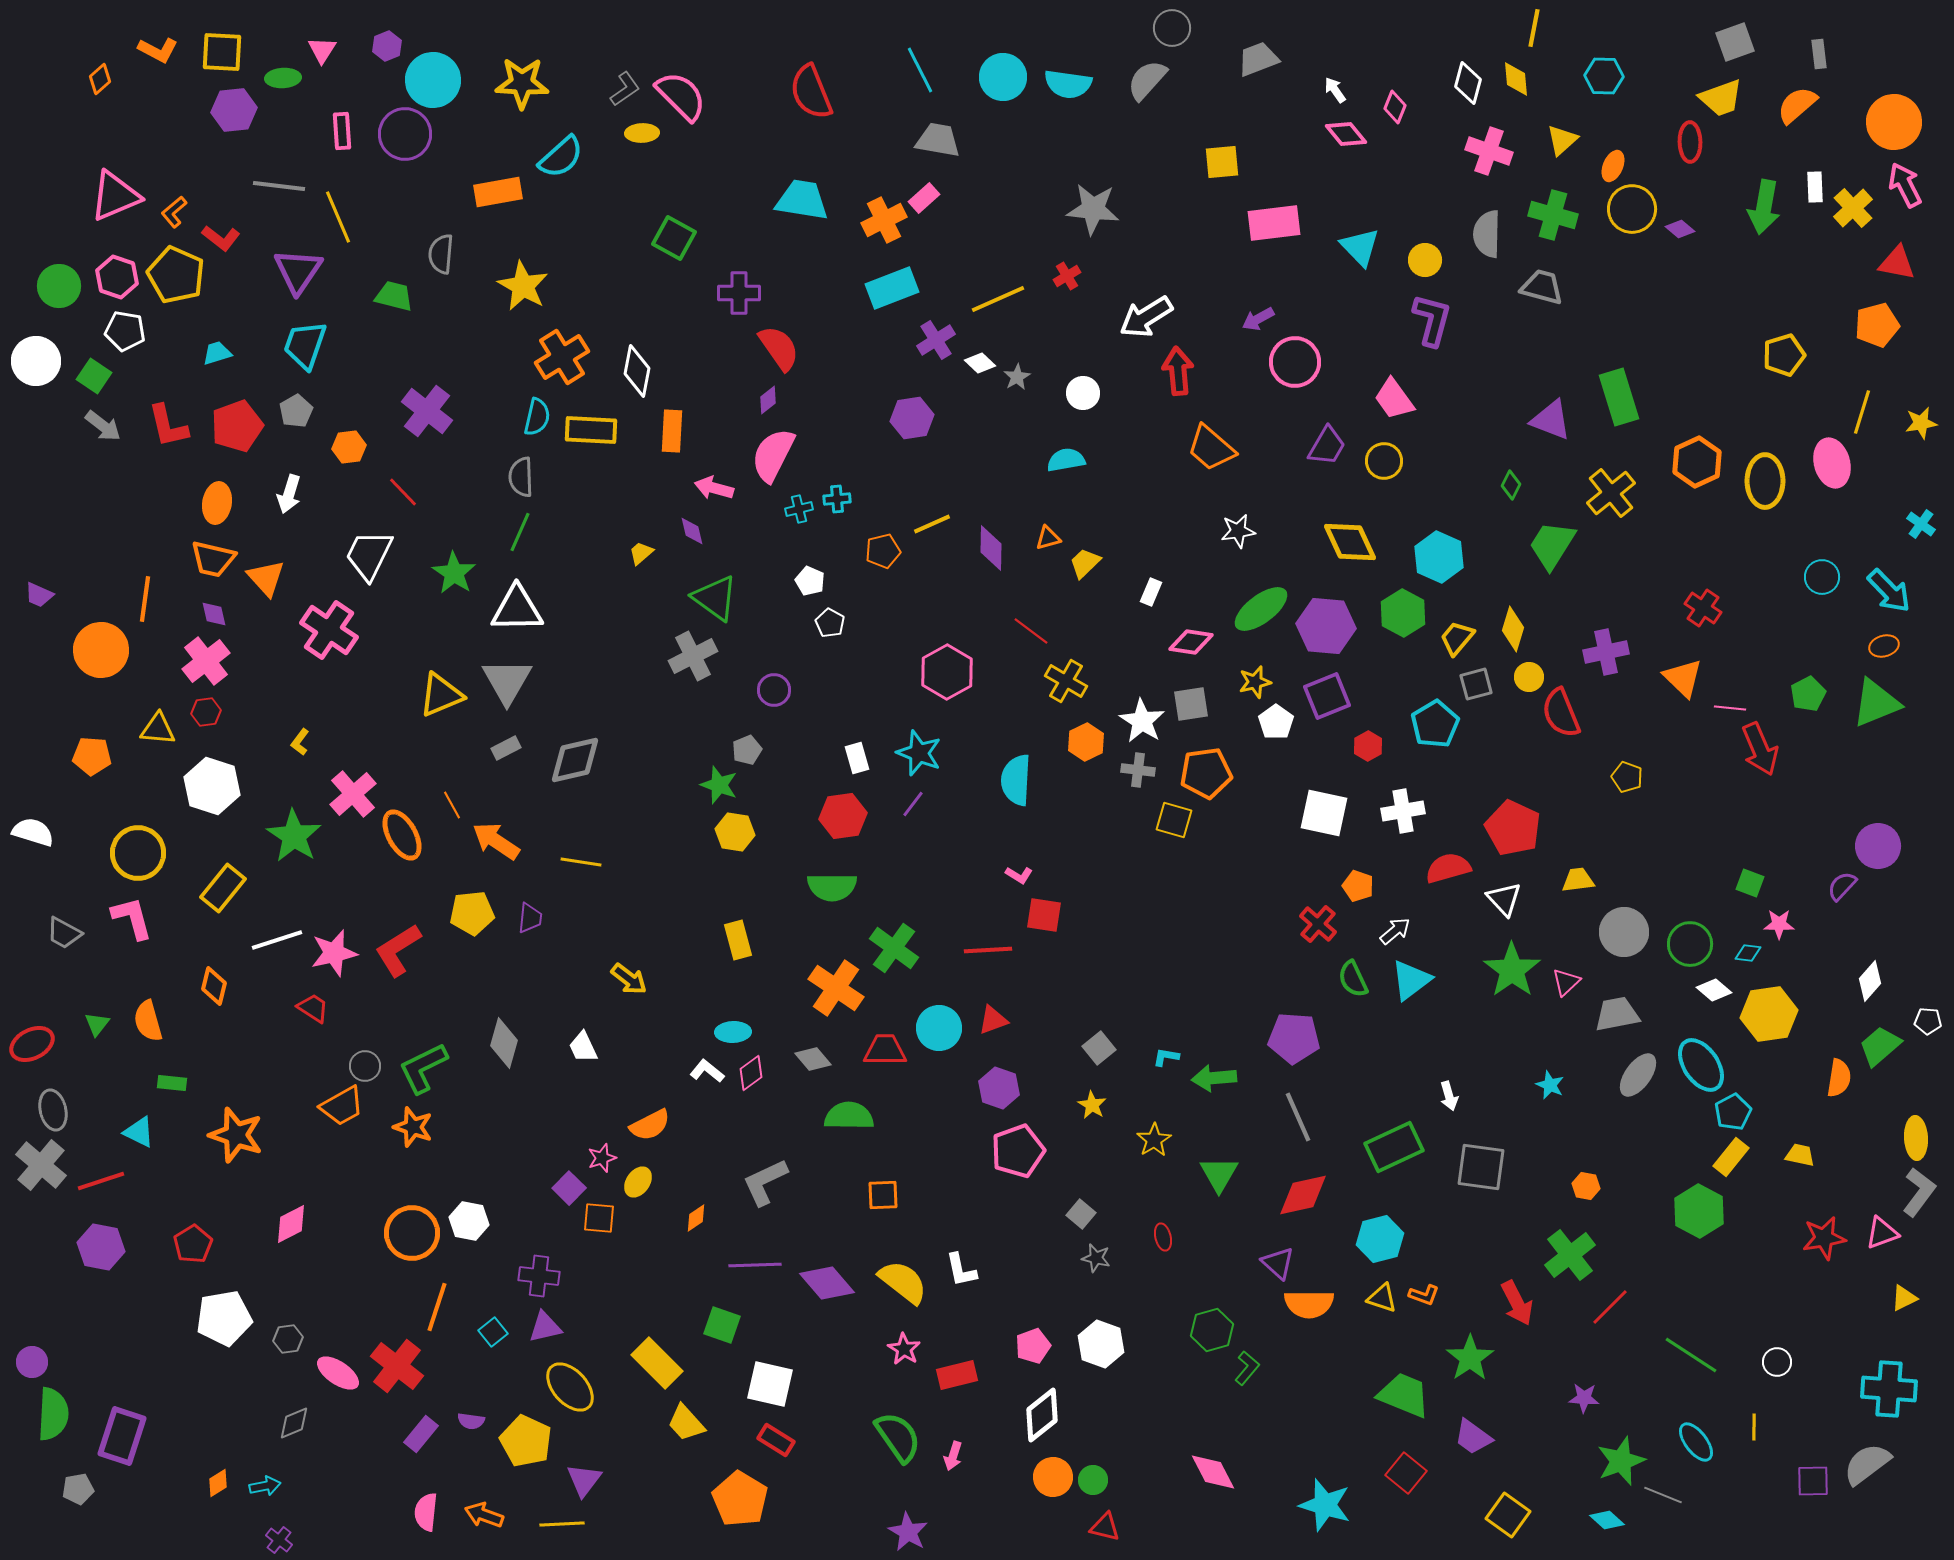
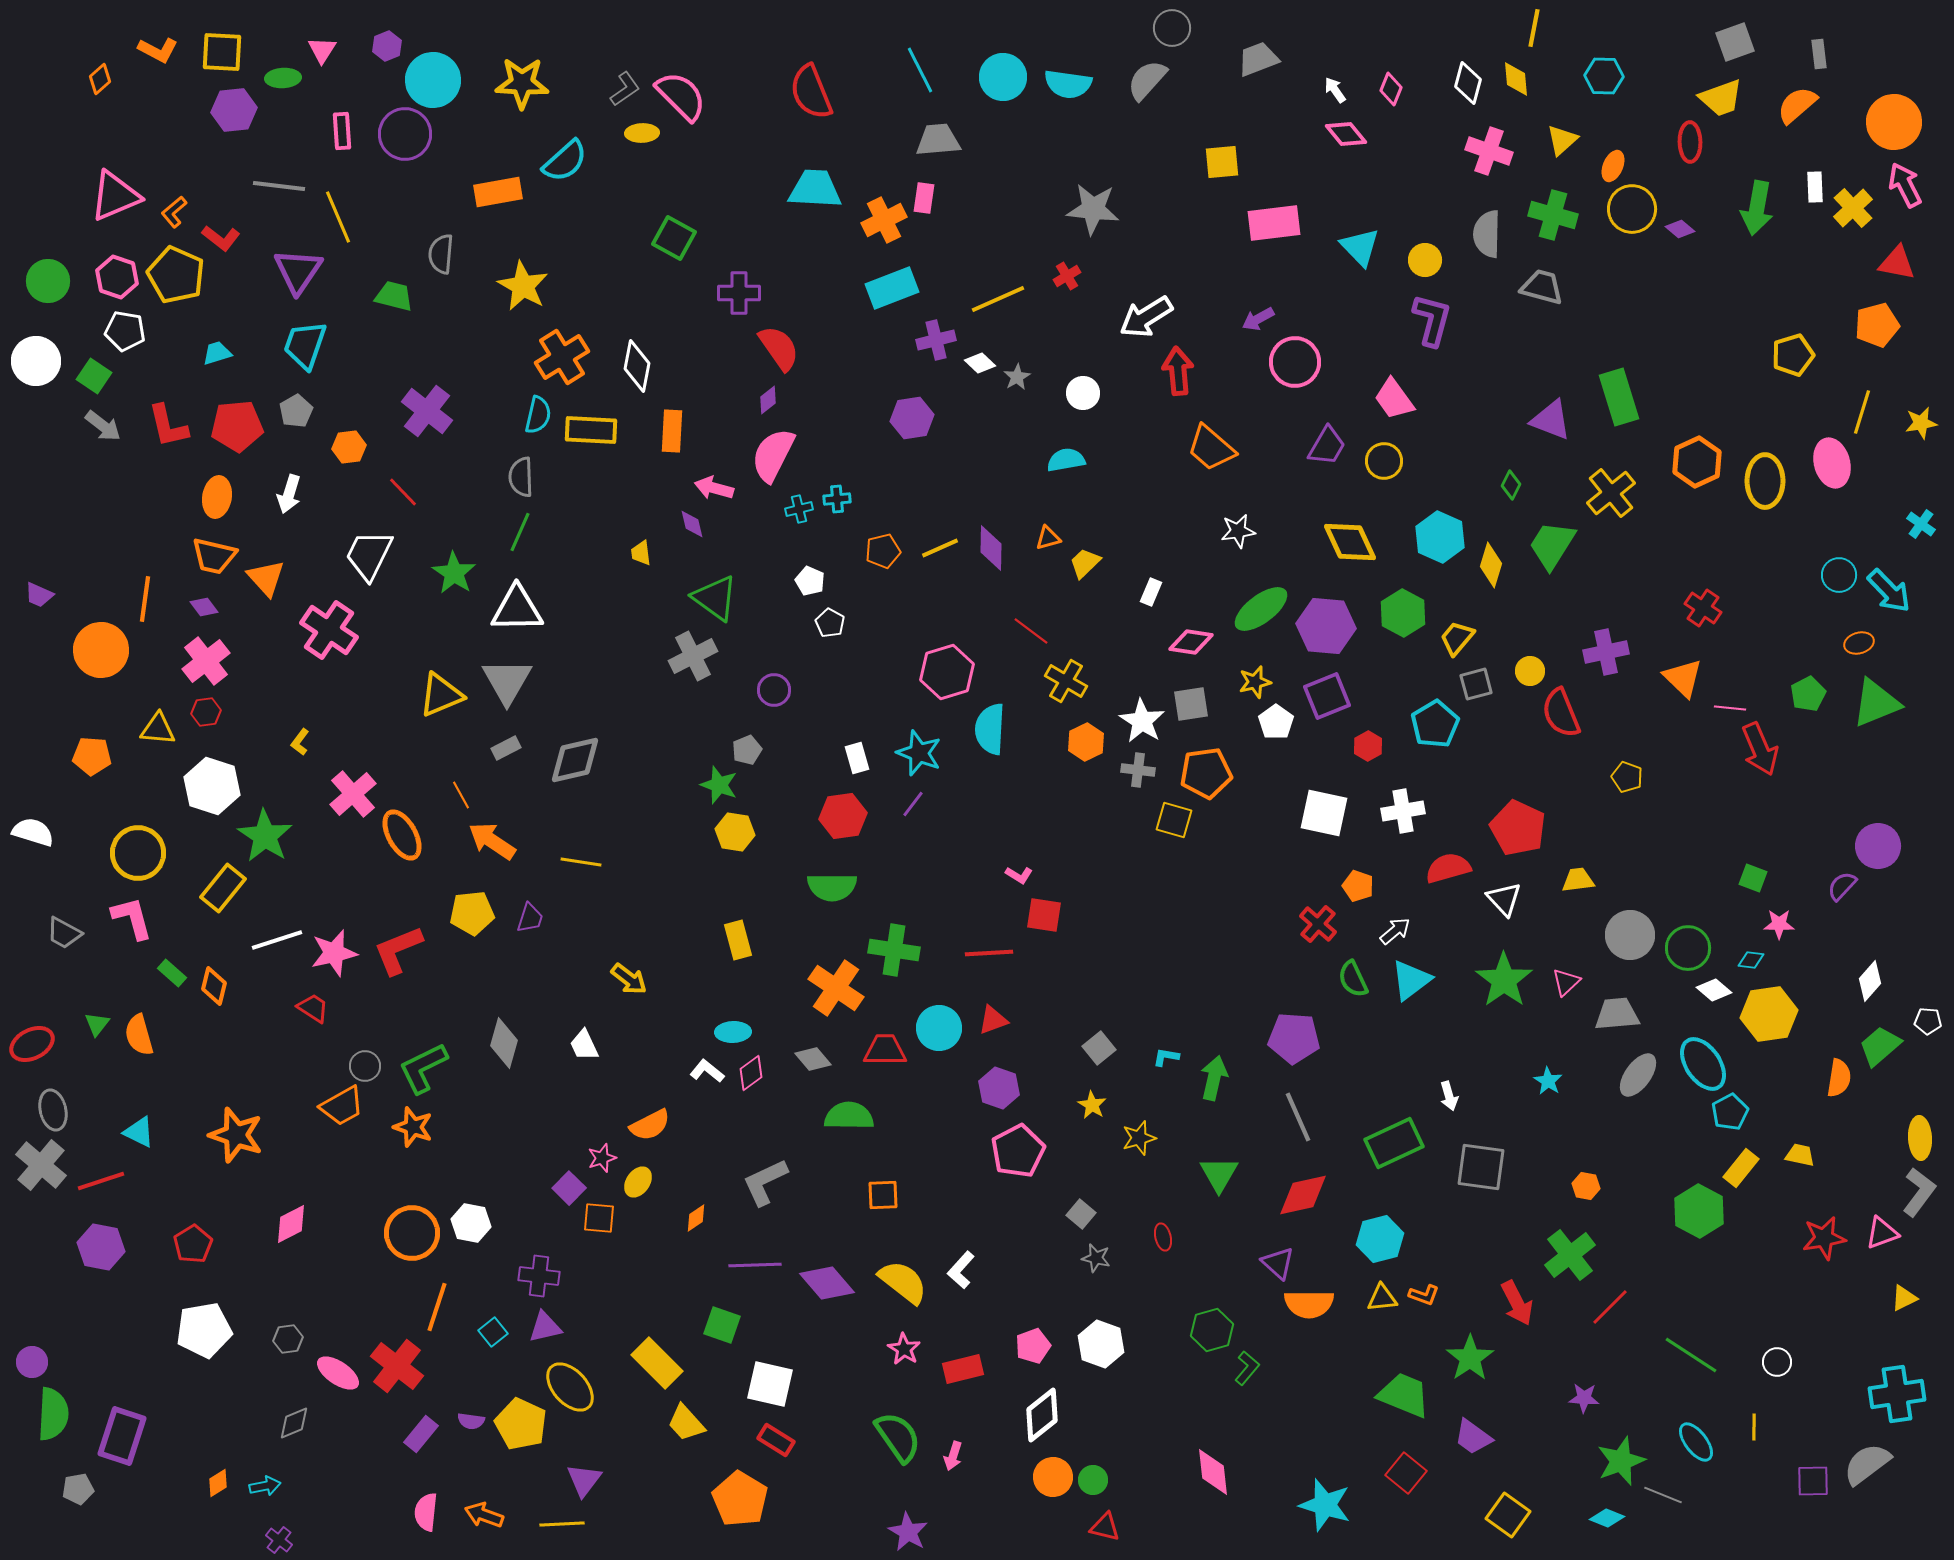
pink diamond at (1395, 107): moved 4 px left, 18 px up
gray trapezoid at (938, 140): rotated 15 degrees counterclockwise
cyan semicircle at (561, 157): moved 4 px right, 4 px down
pink rectangle at (924, 198): rotated 40 degrees counterclockwise
cyan trapezoid at (802, 200): moved 13 px right, 11 px up; rotated 6 degrees counterclockwise
green arrow at (1764, 207): moved 7 px left, 1 px down
green circle at (59, 286): moved 11 px left, 5 px up
purple cross at (936, 340): rotated 18 degrees clockwise
yellow pentagon at (1784, 355): moved 9 px right
white diamond at (637, 371): moved 5 px up
cyan semicircle at (537, 417): moved 1 px right, 2 px up
red pentagon at (237, 426): rotated 15 degrees clockwise
orange ellipse at (217, 503): moved 6 px up
yellow line at (932, 524): moved 8 px right, 24 px down
purple diamond at (692, 531): moved 7 px up
yellow trapezoid at (641, 553): rotated 56 degrees counterclockwise
cyan hexagon at (1439, 557): moved 1 px right, 20 px up
orange trapezoid at (213, 559): moved 1 px right, 3 px up
cyan circle at (1822, 577): moved 17 px right, 2 px up
purple diamond at (214, 614): moved 10 px left, 7 px up; rotated 24 degrees counterclockwise
yellow diamond at (1513, 629): moved 22 px left, 64 px up
orange ellipse at (1884, 646): moved 25 px left, 3 px up
pink hexagon at (947, 672): rotated 12 degrees clockwise
yellow circle at (1529, 677): moved 1 px right, 6 px up
cyan semicircle at (1016, 780): moved 26 px left, 51 px up
orange line at (452, 805): moved 9 px right, 10 px up
red pentagon at (1513, 828): moved 5 px right
green star at (294, 836): moved 29 px left
orange arrow at (496, 841): moved 4 px left
green square at (1750, 883): moved 3 px right, 5 px up
purple trapezoid at (530, 918): rotated 12 degrees clockwise
gray circle at (1624, 932): moved 6 px right, 3 px down
green circle at (1690, 944): moved 2 px left, 4 px down
green cross at (894, 948): moved 2 px down; rotated 27 degrees counterclockwise
red L-shape at (398, 950): rotated 10 degrees clockwise
red line at (988, 950): moved 1 px right, 3 px down
cyan diamond at (1748, 953): moved 3 px right, 7 px down
green star at (1512, 970): moved 8 px left, 10 px down
gray trapezoid at (1617, 1014): rotated 6 degrees clockwise
orange semicircle at (148, 1021): moved 9 px left, 14 px down
white trapezoid at (583, 1047): moved 1 px right, 2 px up
cyan ellipse at (1701, 1065): moved 2 px right, 1 px up
green arrow at (1214, 1078): rotated 108 degrees clockwise
green rectangle at (172, 1083): moved 110 px up; rotated 36 degrees clockwise
cyan star at (1550, 1085): moved 2 px left, 4 px up; rotated 8 degrees clockwise
cyan pentagon at (1733, 1112): moved 3 px left
yellow ellipse at (1916, 1138): moved 4 px right
yellow star at (1154, 1140): moved 15 px left, 2 px up; rotated 16 degrees clockwise
green rectangle at (1394, 1147): moved 4 px up
pink pentagon at (1018, 1151): rotated 8 degrees counterclockwise
yellow rectangle at (1731, 1157): moved 10 px right, 11 px down
white hexagon at (469, 1221): moved 2 px right, 2 px down
white L-shape at (961, 1270): rotated 54 degrees clockwise
yellow triangle at (1382, 1298): rotated 24 degrees counterclockwise
white pentagon at (224, 1318): moved 20 px left, 12 px down
red rectangle at (957, 1375): moved 6 px right, 6 px up
cyan cross at (1889, 1389): moved 8 px right, 5 px down; rotated 12 degrees counterclockwise
yellow pentagon at (526, 1441): moved 5 px left, 17 px up
pink diamond at (1213, 1472): rotated 21 degrees clockwise
cyan diamond at (1607, 1520): moved 2 px up; rotated 20 degrees counterclockwise
